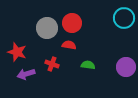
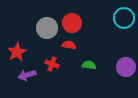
red star: rotated 24 degrees clockwise
green semicircle: moved 1 px right
purple arrow: moved 1 px right, 1 px down
